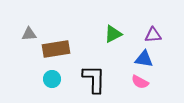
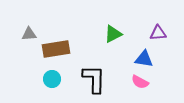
purple triangle: moved 5 px right, 2 px up
